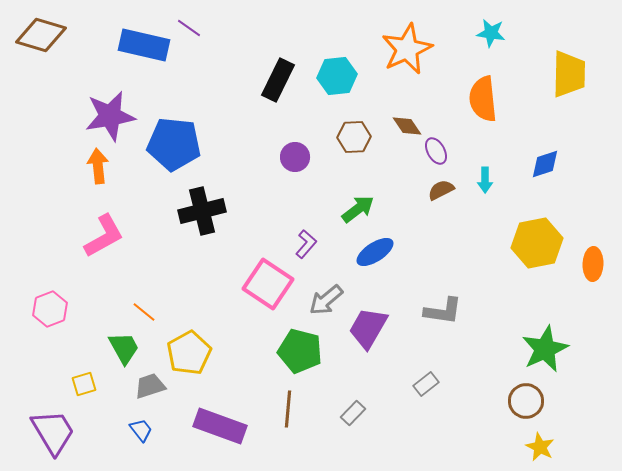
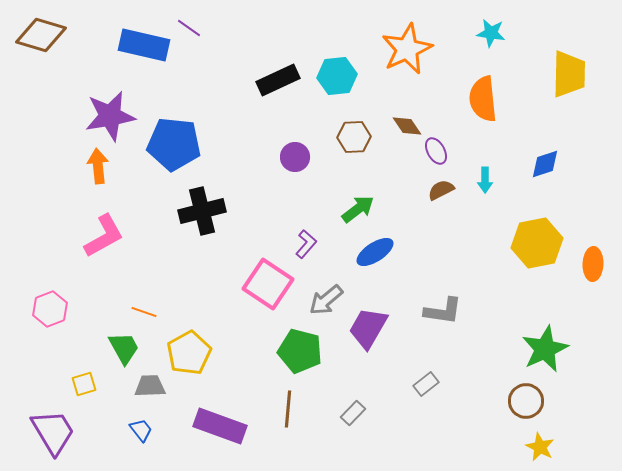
black rectangle at (278, 80): rotated 39 degrees clockwise
orange line at (144, 312): rotated 20 degrees counterclockwise
gray trapezoid at (150, 386): rotated 16 degrees clockwise
